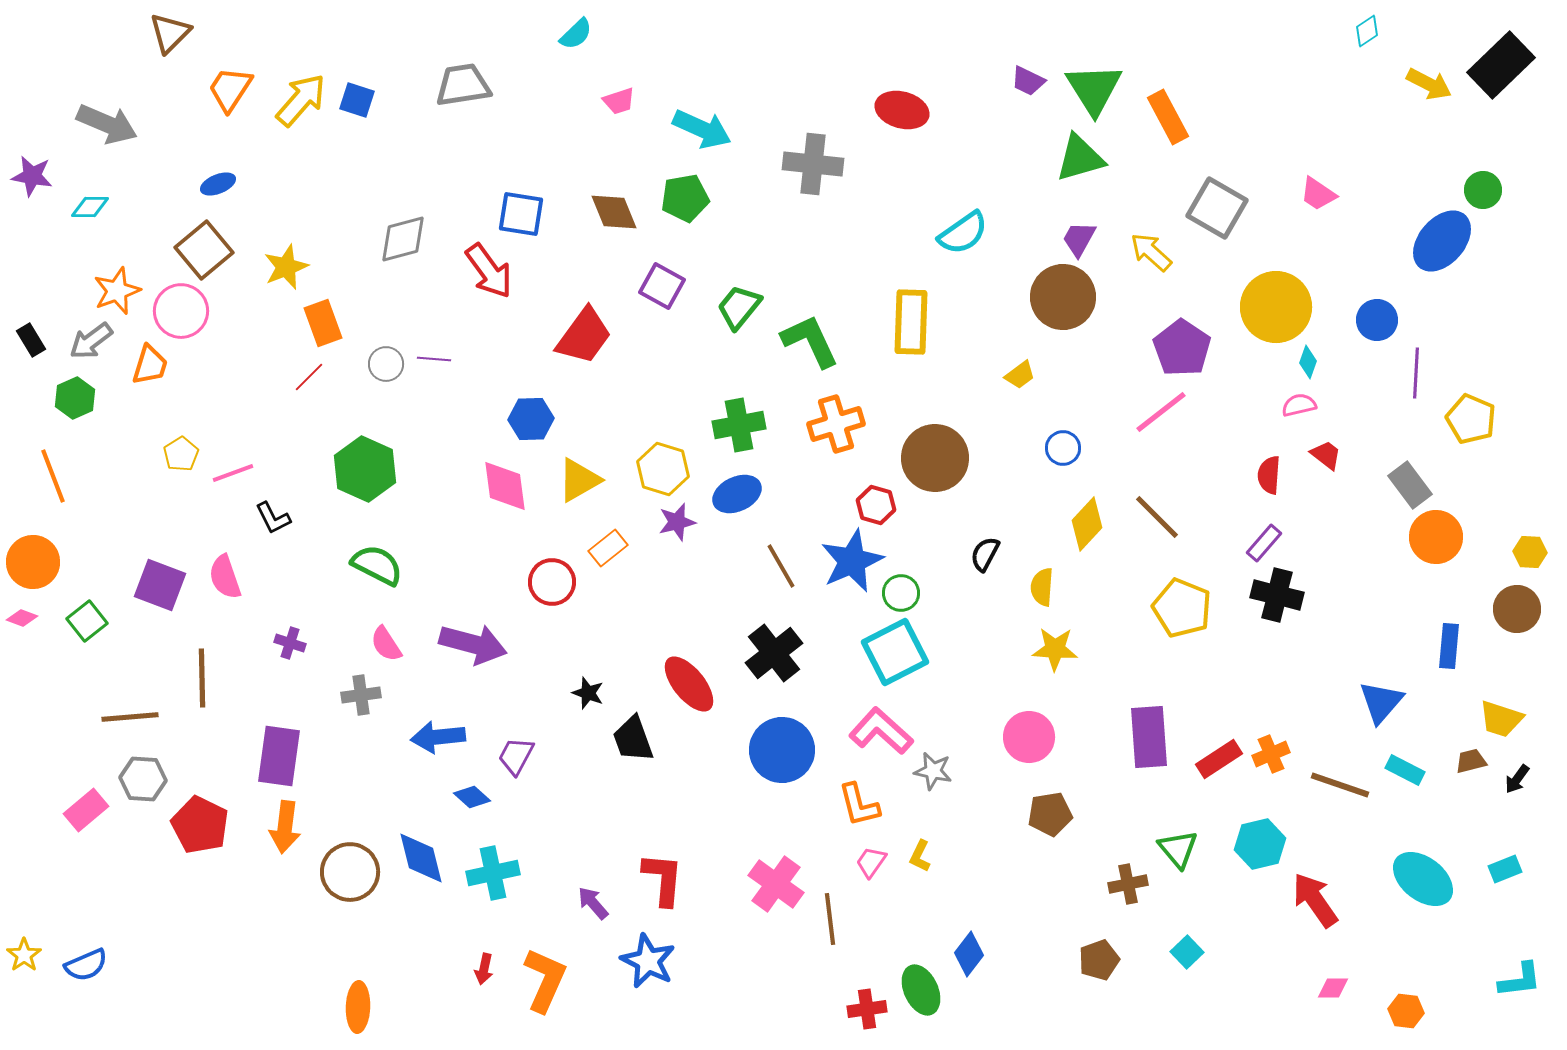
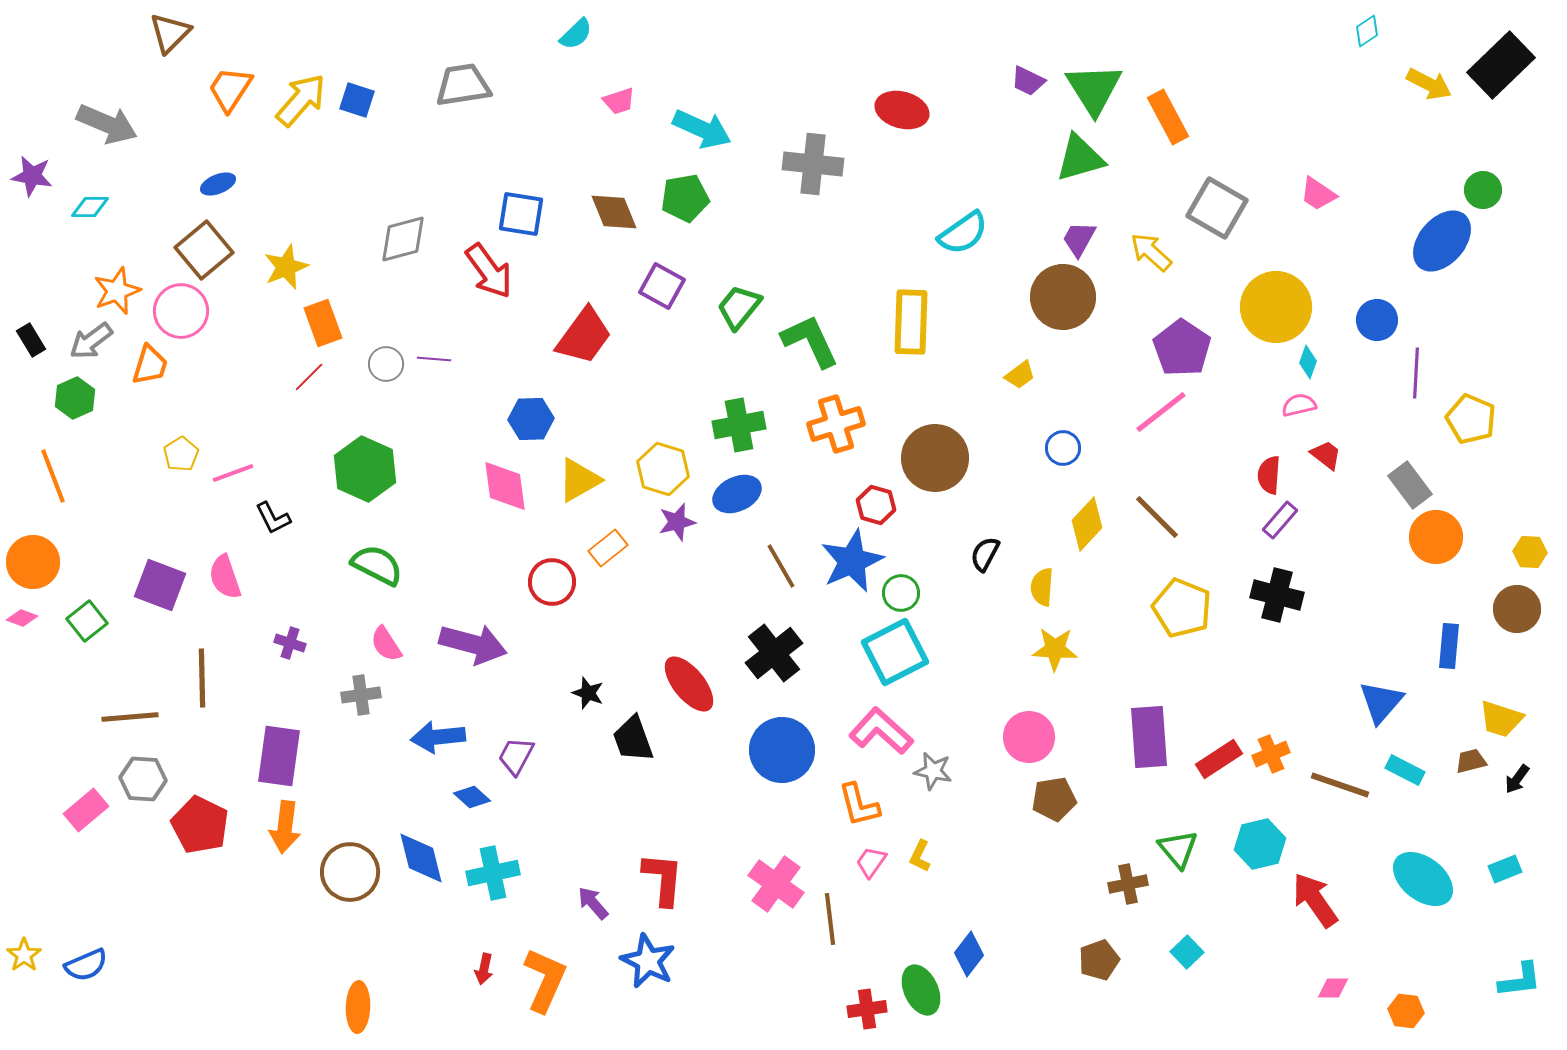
purple rectangle at (1264, 543): moved 16 px right, 23 px up
brown pentagon at (1050, 814): moved 4 px right, 15 px up
